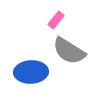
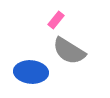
blue ellipse: rotated 8 degrees clockwise
